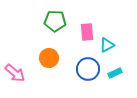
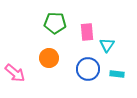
green pentagon: moved 2 px down
cyan triangle: rotated 28 degrees counterclockwise
cyan rectangle: moved 2 px right, 1 px down; rotated 32 degrees clockwise
